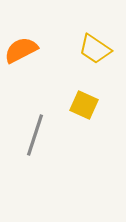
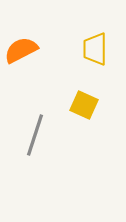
yellow trapezoid: rotated 56 degrees clockwise
